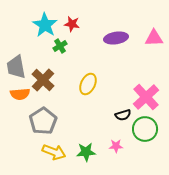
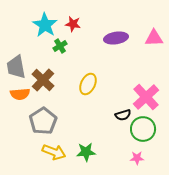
red star: moved 1 px right
green circle: moved 2 px left
pink star: moved 21 px right, 12 px down
